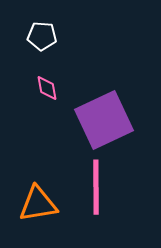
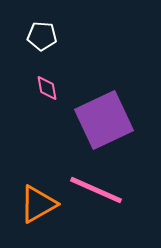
pink line: moved 3 px down; rotated 66 degrees counterclockwise
orange triangle: rotated 21 degrees counterclockwise
